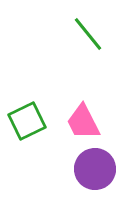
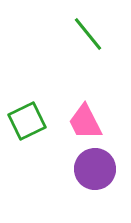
pink trapezoid: moved 2 px right
